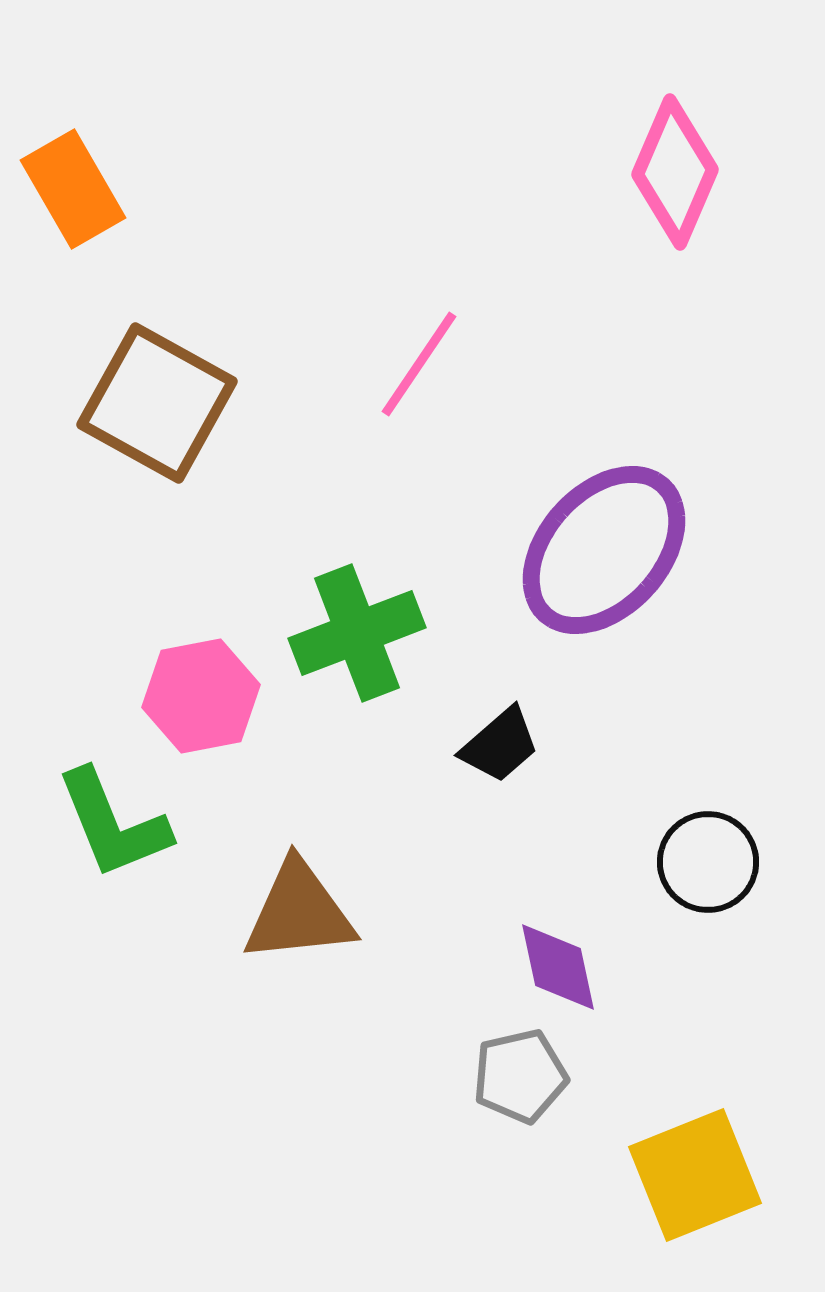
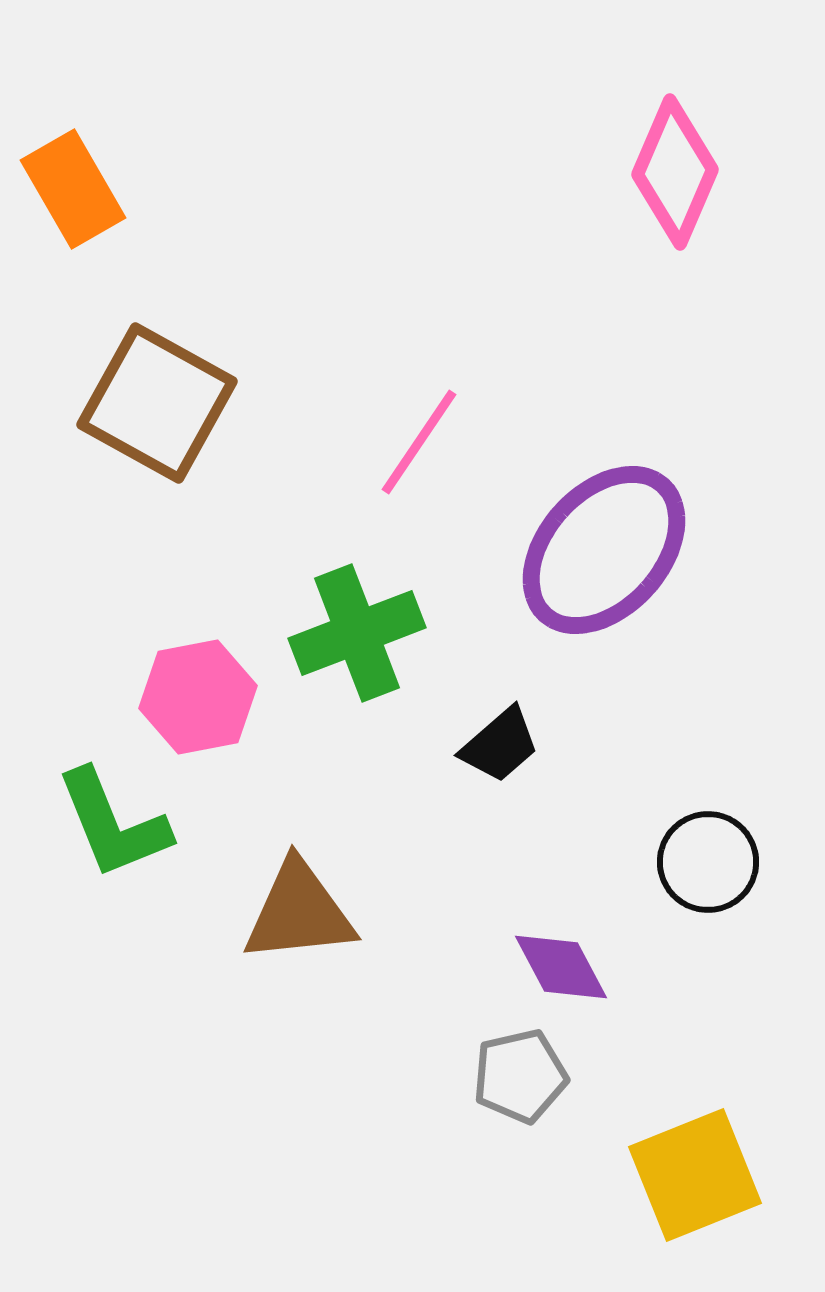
pink line: moved 78 px down
pink hexagon: moved 3 px left, 1 px down
purple diamond: moved 3 px right; rotated 16 degrees counterclockwise
